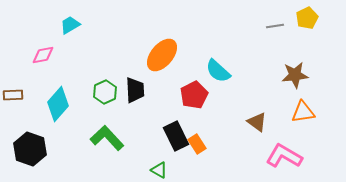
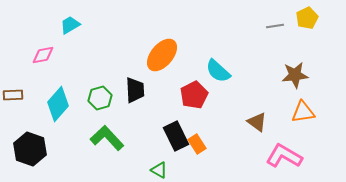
green hexagon: moved 5 px left, 6 px down; rotated 10 degrees clockwise
